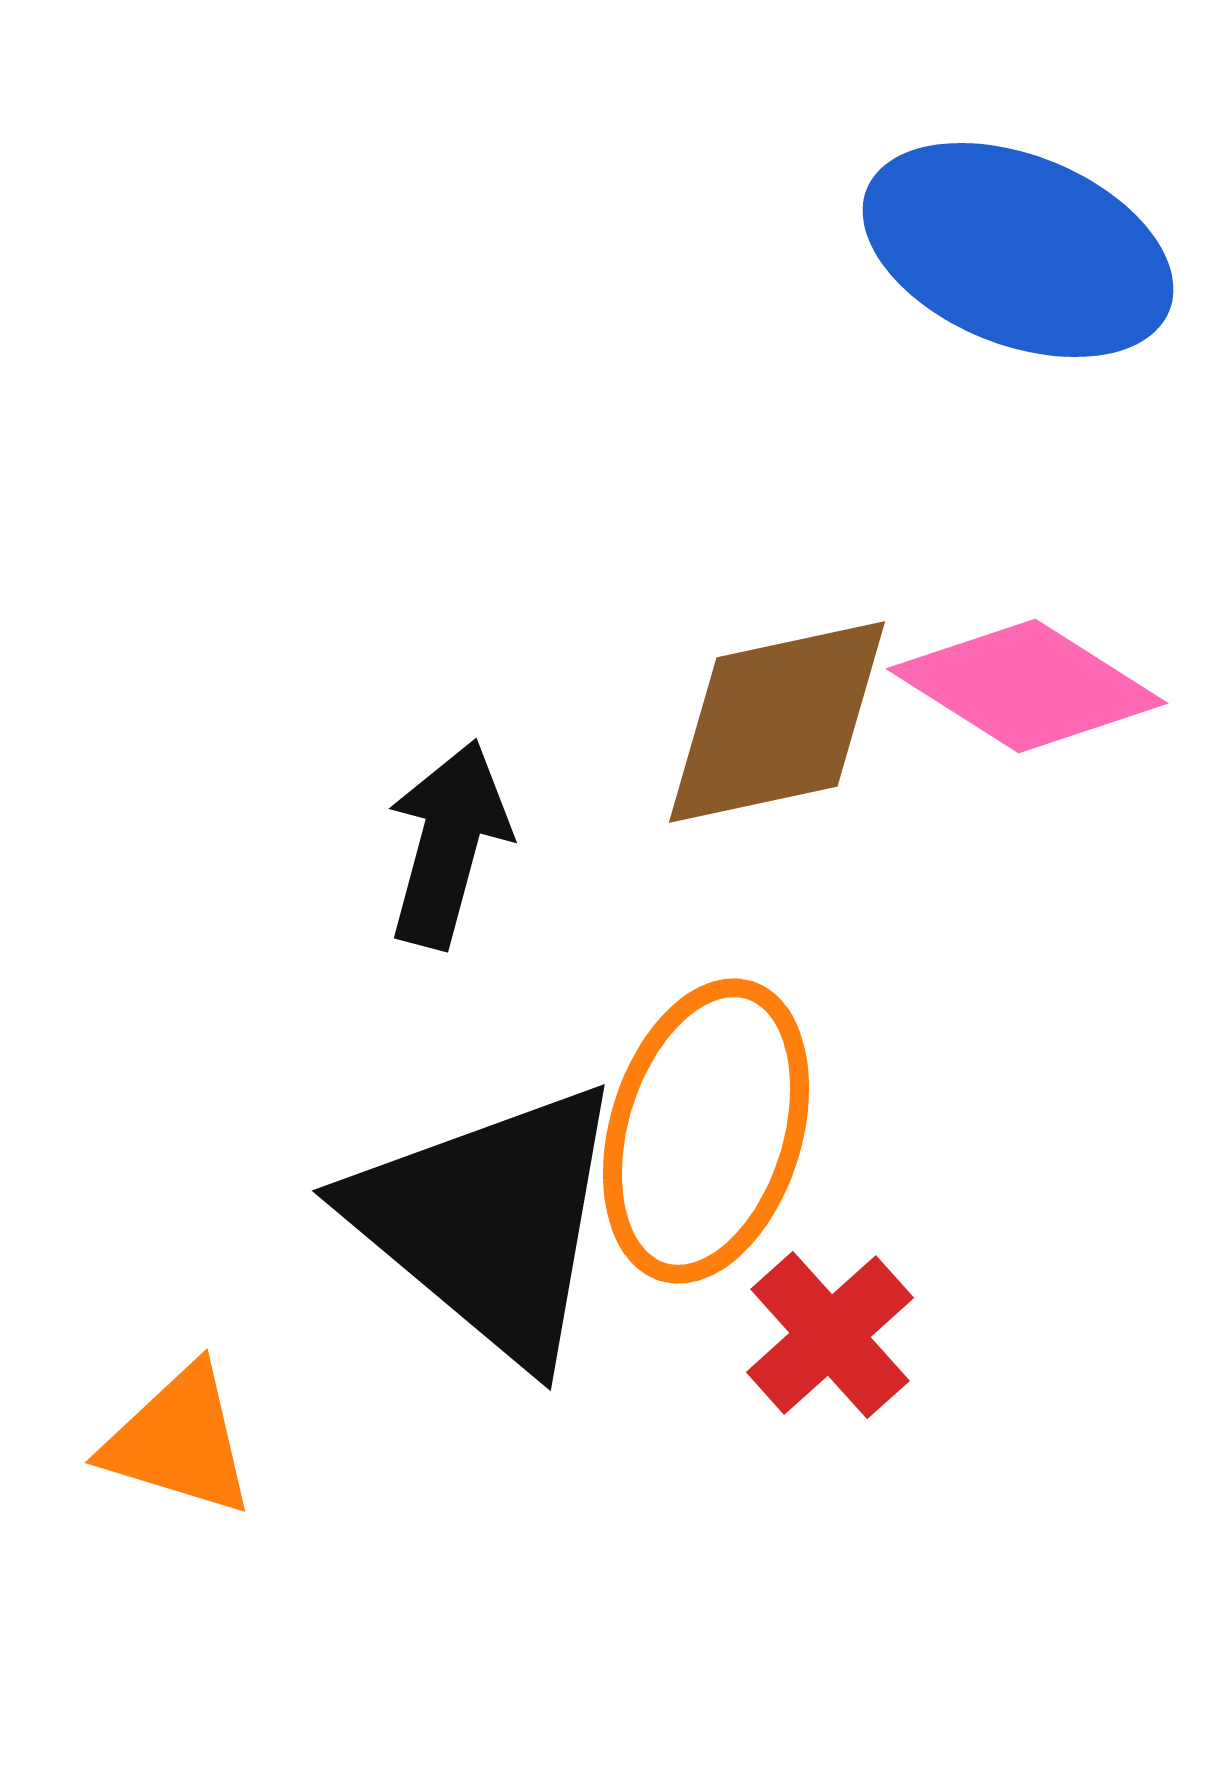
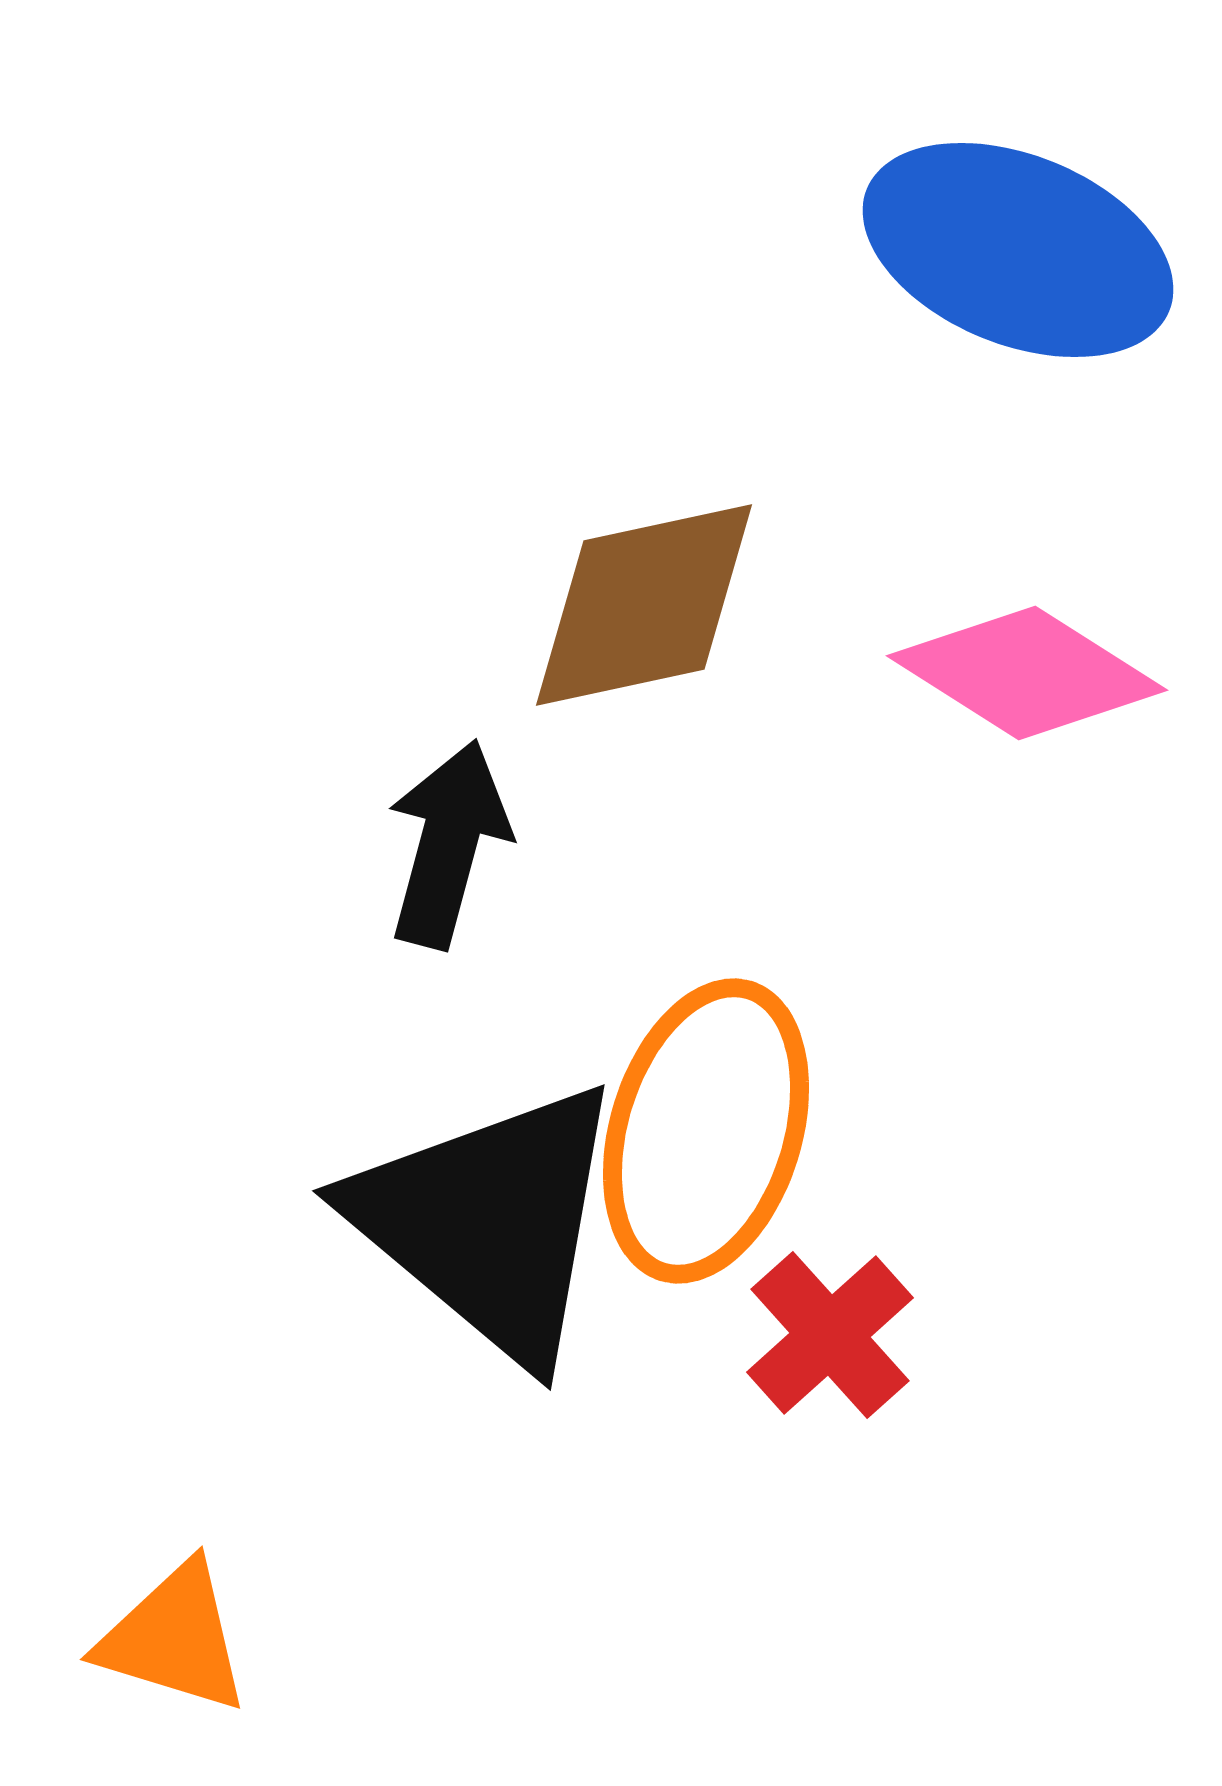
pink diamond: moved 13 px up
brown diamond: moved 133 px left, 117 px up
orange triangle: moved 5 px left, 197 px down
